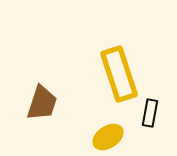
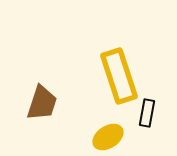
yellow rectangle: moved 2 px down
black rectangle: moved 3 px left
